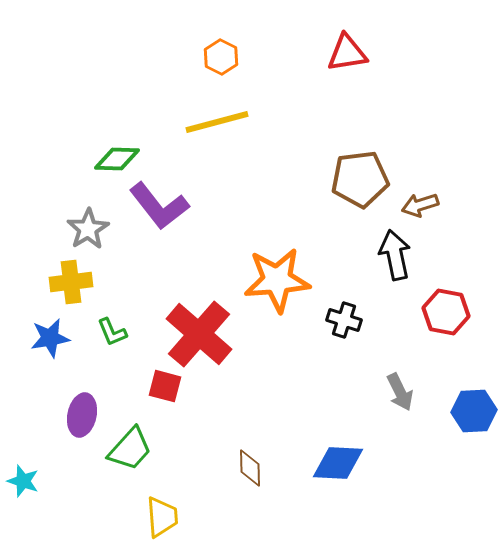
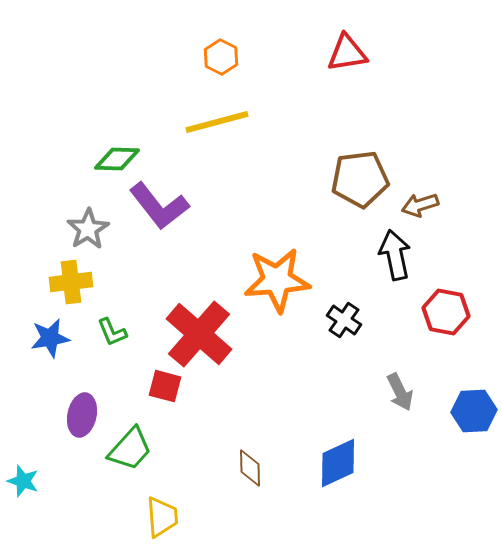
black cross: rotated 16 degrees clockwise
blue diamond: rotated 28 degrees counterclockwise
